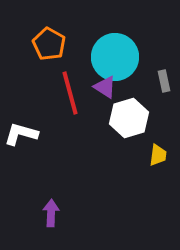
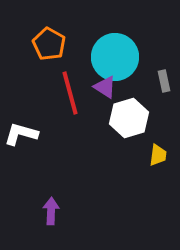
purple arrow: moved 2 px up
